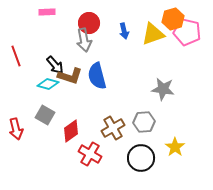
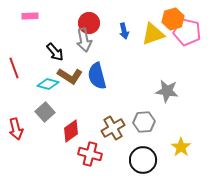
pink rectangle: moved 17 px left, 4 px down
red line: moved 2 px left, 12 px down
black arrow: moved 13 px up
brown L-shape: rotated 15 degrees clockwise
gray star: moved 4 px right, 2 px down
gray square: moved 3 px up; rotated 18 degrees clockwise
yellow star: moved 6 px right
red cross: rotated 15 degrees counterclockwise
black circle: moved 2 px right, 2 px down
